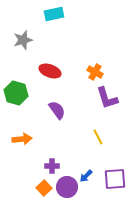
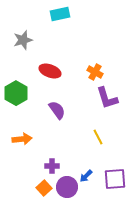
cyan rectangle: moved 6 px right
green hexagon: rotated 15 degrees clockwise
